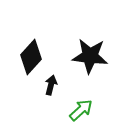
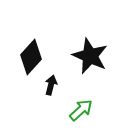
black star: rotated 18 degrees clockwise
